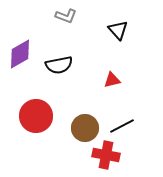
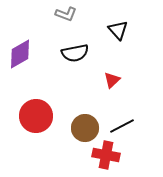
gray L-shape: moved 2 px up
black semicircle: moved 16 px right, 12 px up
red triangle: rotated 30 degrees counterclockwise
